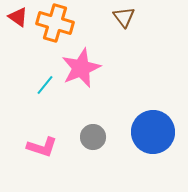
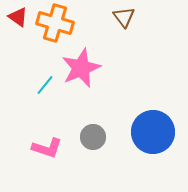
pink L-shape: moved 5 px right, 1 px down
